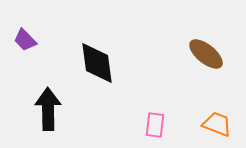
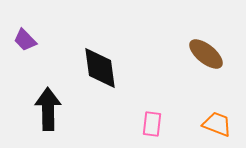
black diamond: moved 3 px right, 5 px down
pink rectangle: moved 3 px left, 1 px up
